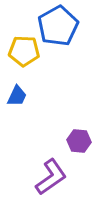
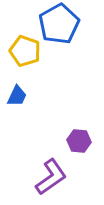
blue pentagon: moved 1 px right, 2 px up
yellow pentagon: moved 1 px right; rotated 16 degrees clockwise
